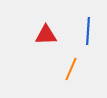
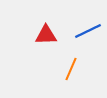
blue line: rotated 60 degrees clockwise
